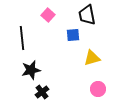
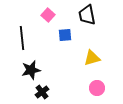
blue square: moved 8 px left
pink circle: moved 1 px left, 1 px up
